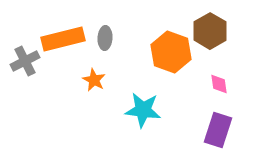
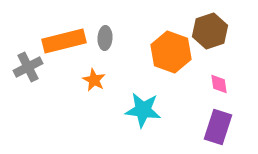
brown hexagon: rotated 12 degrees clockwise
orange rectangle: moved 1 px right, 2 px down
gray cross: moved 3 px right, 6 px down
purple rectangle: moved 3 px up
